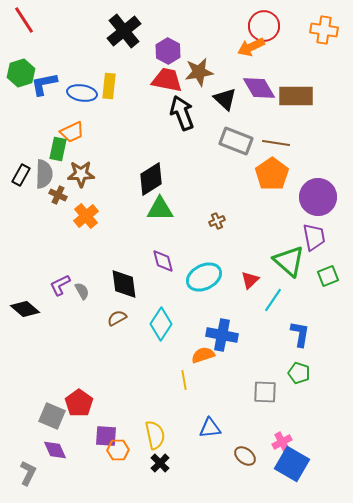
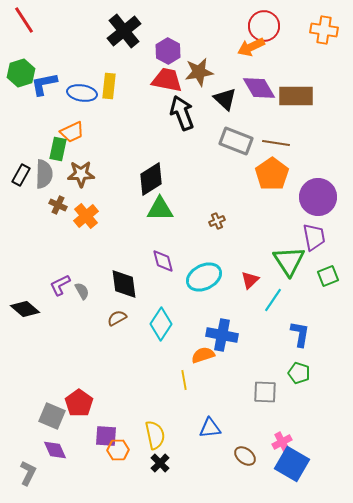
brown cross at (58, 195): moved 10 px down
green triangle at (289, 261): rotated 16 degrees clockwise
